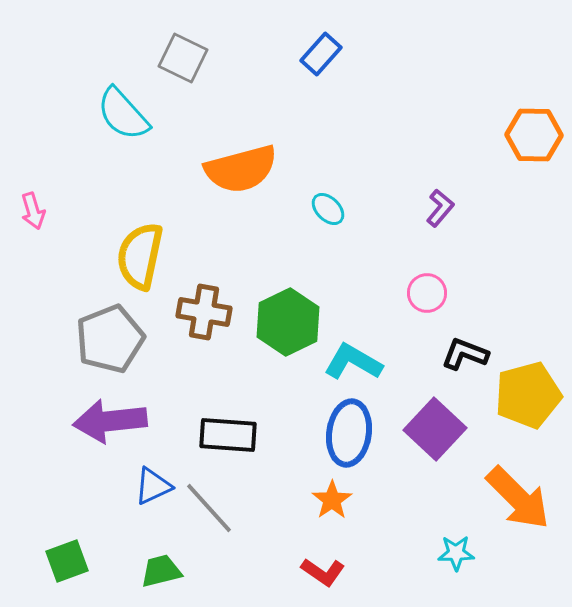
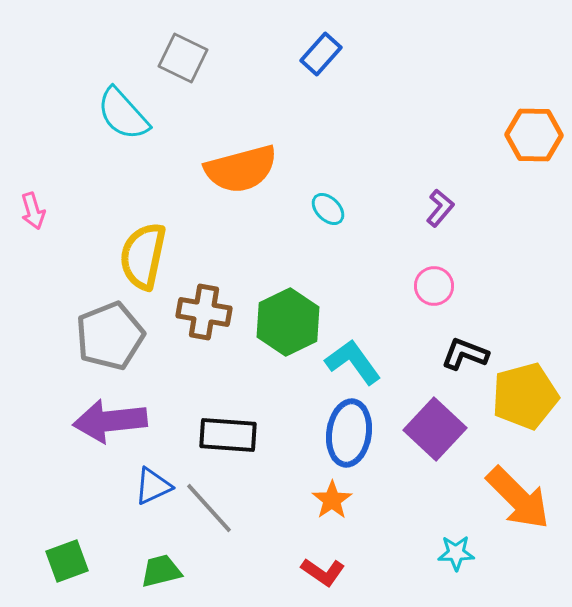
yellow semicircle: moved 3 px right
pink circle: moved 7 px right, 7 px up
gray pentagon: moved 3 px up
cyan L-shape: rotated 24 degrees clockwise
yellow pentagon: moved 3 px left, 1 px down
